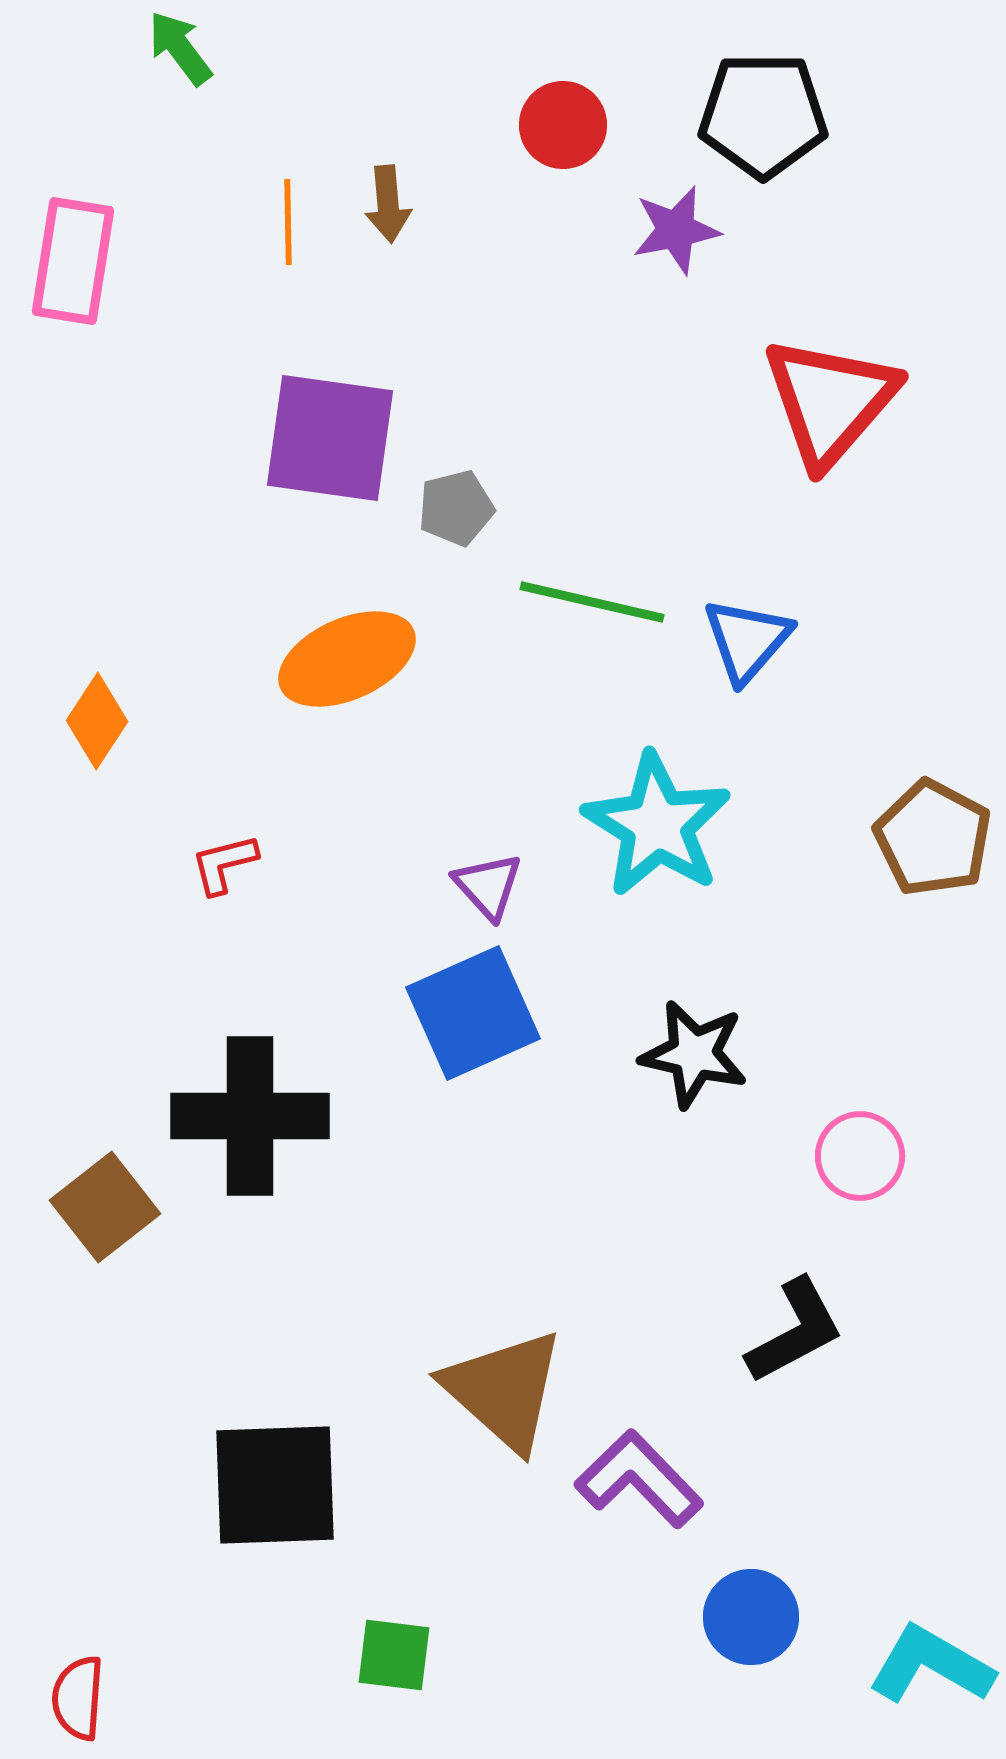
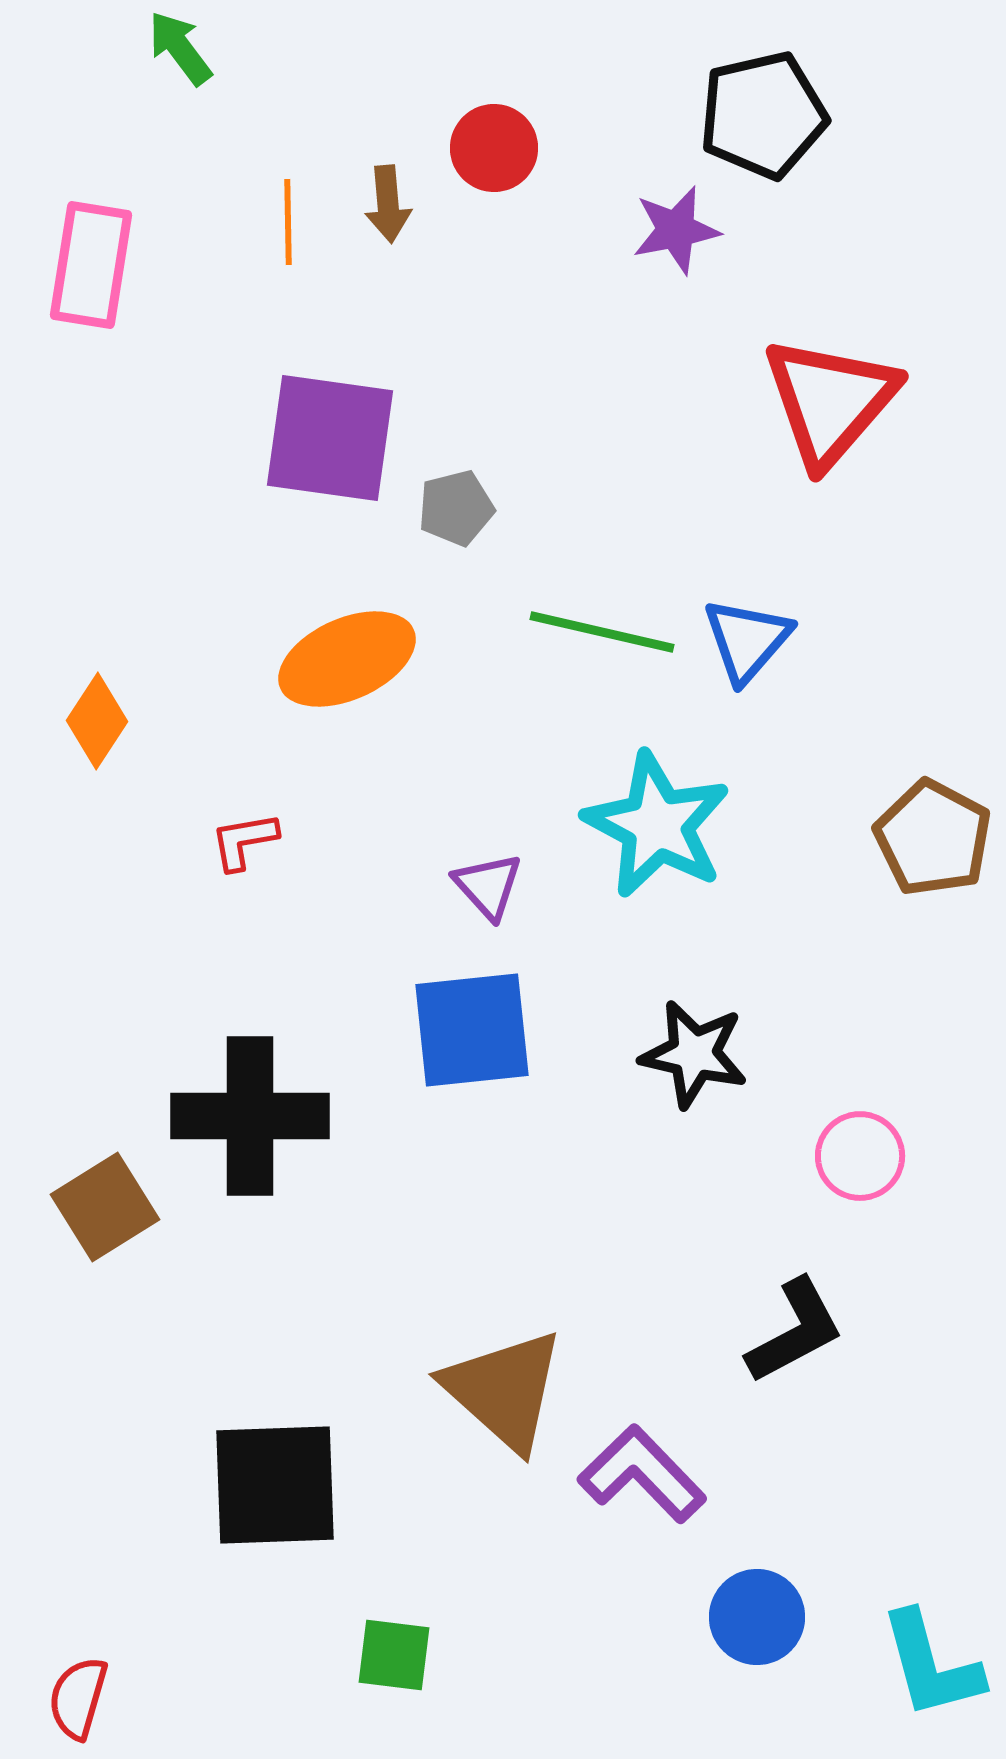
black pentagon: rotated 13 degrees counterclockwise
red circle: moved 69 px left, 23 px down
pink rectangle: moved 18 px right, 4 px down
green line: moved 10 px right, 30 px down
cyan star: rotated 4 degrees counterclockwise
red L-shape: moved 20 px right, 23 px up; rotated 4 degrees clockwise
blue square: moved 1 px left, 17 px down; rotated 18 degrees clockwise
brown square: rotated 6 degrees clockwise
purple L-shape: moved 3 px right, 5 px up
blue circle: moved 6 px right
cyan L-shape: rotated 135 degrees counterclockwise
red semicircle: rotated 12 degrees clockwise
